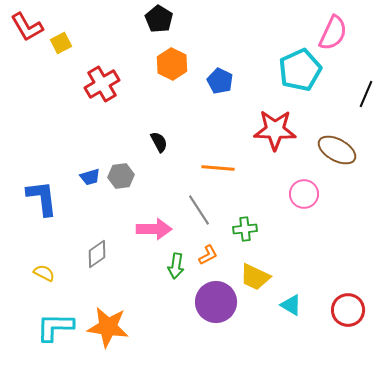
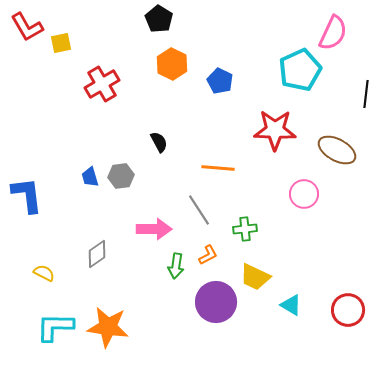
yellow square: rotated 15 degrees clockwise
black line: rotated 16 degrees counterclockwise
blue trapezoid: rotated 90 degrees clockwise
blue L-shape: moved 15 px left, 3 px up
